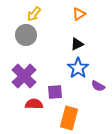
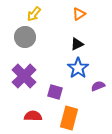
gray circle: moved 1 px left, 2 px down
purple semicircle: rotated 128 degrees clockwise
purple square: rotated 21 degrees clockwise
red semicircle: moved 1 px left, 12 px down
